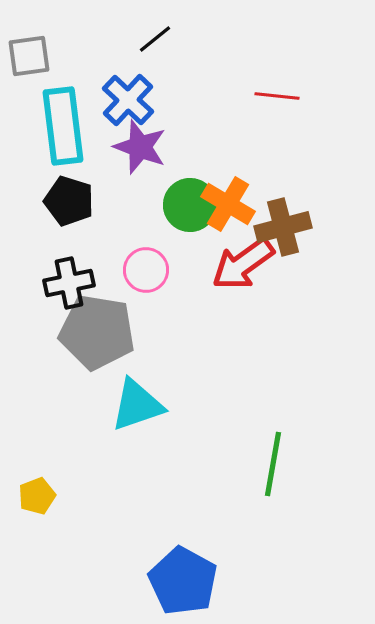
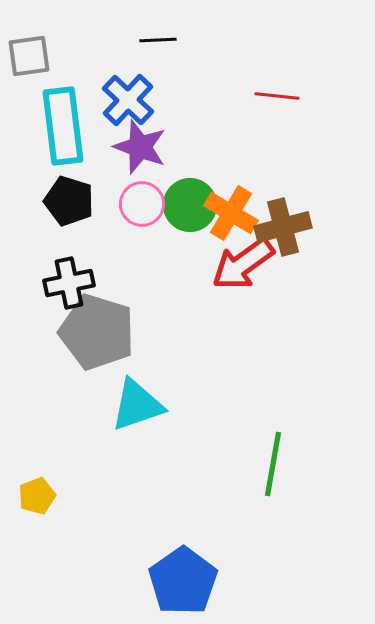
black line: moved 3 px right, 1 px down; rotated 36 degrees clockwise
orange cross: moved 3 px right, 9 px down
pink circle: moved 4 px left, 66 px up
gray pentagon: rotated 8 degrees clockwise
blue pentagon: rotated 8 degrees clockwise
